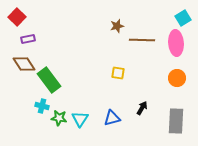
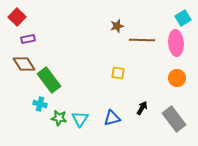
cyan cross: moved 2 px left, 2 px up
gray rectangle: moved 2 px left, 2 px up; rotated 40 degrees counterclockwise
